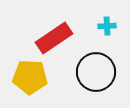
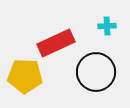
red rectangle: moved 2 px right, 5 px down; rotated 9 degrees clockwise
yellow pentagon: moved 5 px left, 1 px up
